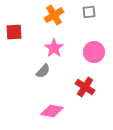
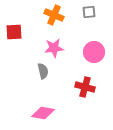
orange cross: rotated 36 degrees counterclockwise
pink star: rotated 30 degrees clockwise
gray semicircle: rotated 56 degrees counterclockwise
red cross: rotated 18 degrees counterclockwise
pink diamond: moved 9 px left, 2 px down
